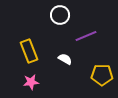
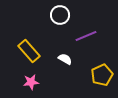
yellow rectangle: rotated 20 degrees counterclockwise
yellow pentagon: rotated 25 degrees counterclockwise
